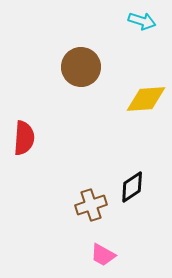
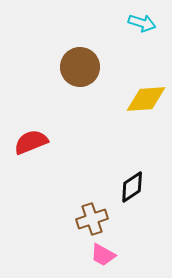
cyan arrow: moved 2 px down
brown circle: moved 1 px left
red semicircle: moved 7 px right, 4 px down; rotated 116 degrees counterclockwise
brown cross: moved 1 px right, 14 px down
